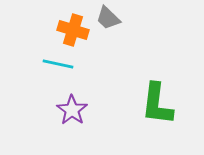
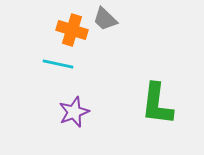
gray trapezoid: moved 3 px left, 1 px down
orange cross: moved 1 px left
purple star: moved 2 px right, 2 px down; rotated 16 degrees clockwise
